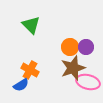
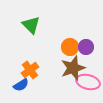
orange cross: rotated 24 degrees clockwise
